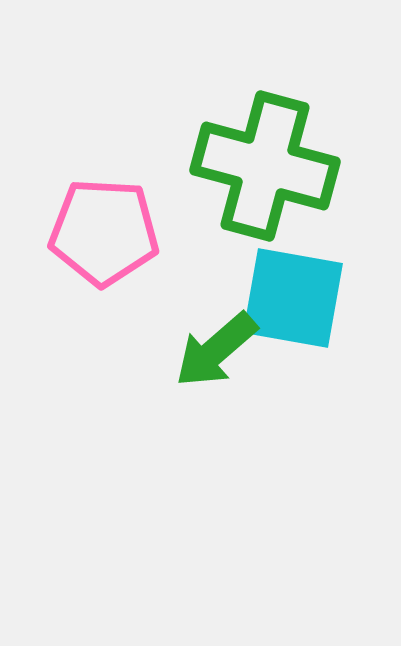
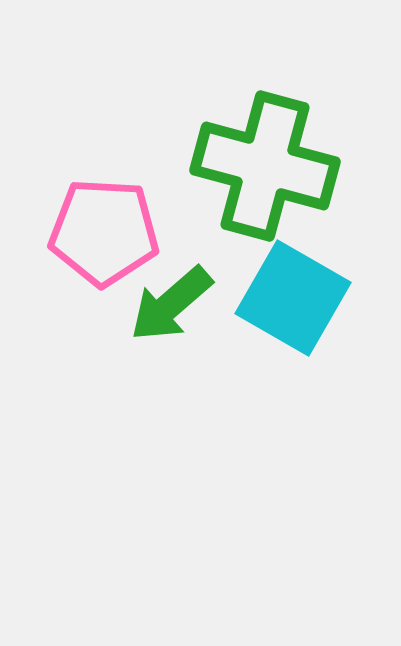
cyan square: rotated 20 degrees clockwise
green arrow: moved 45 px left, 46 px up
